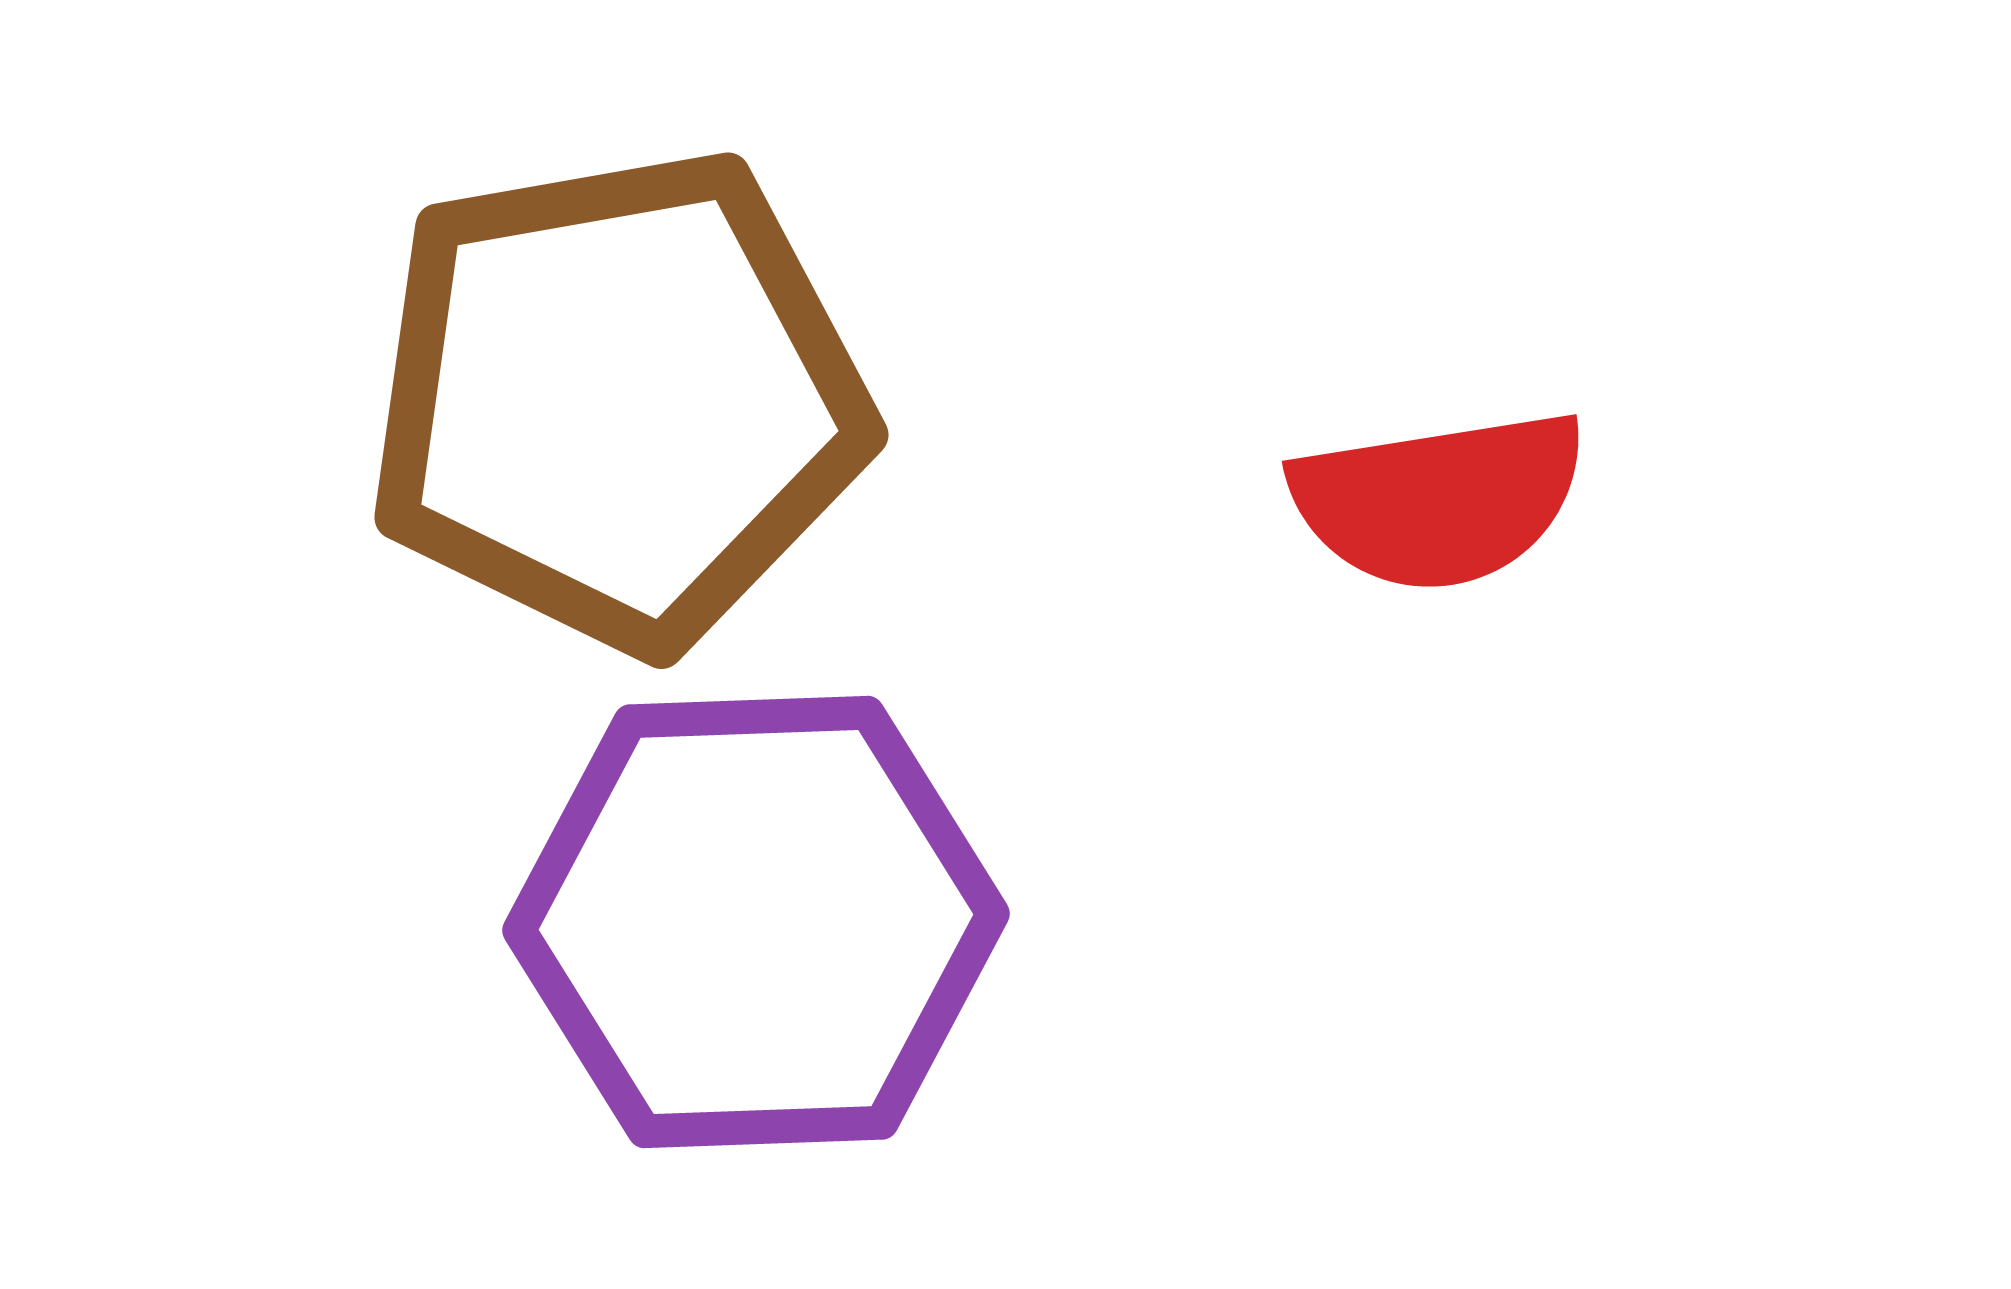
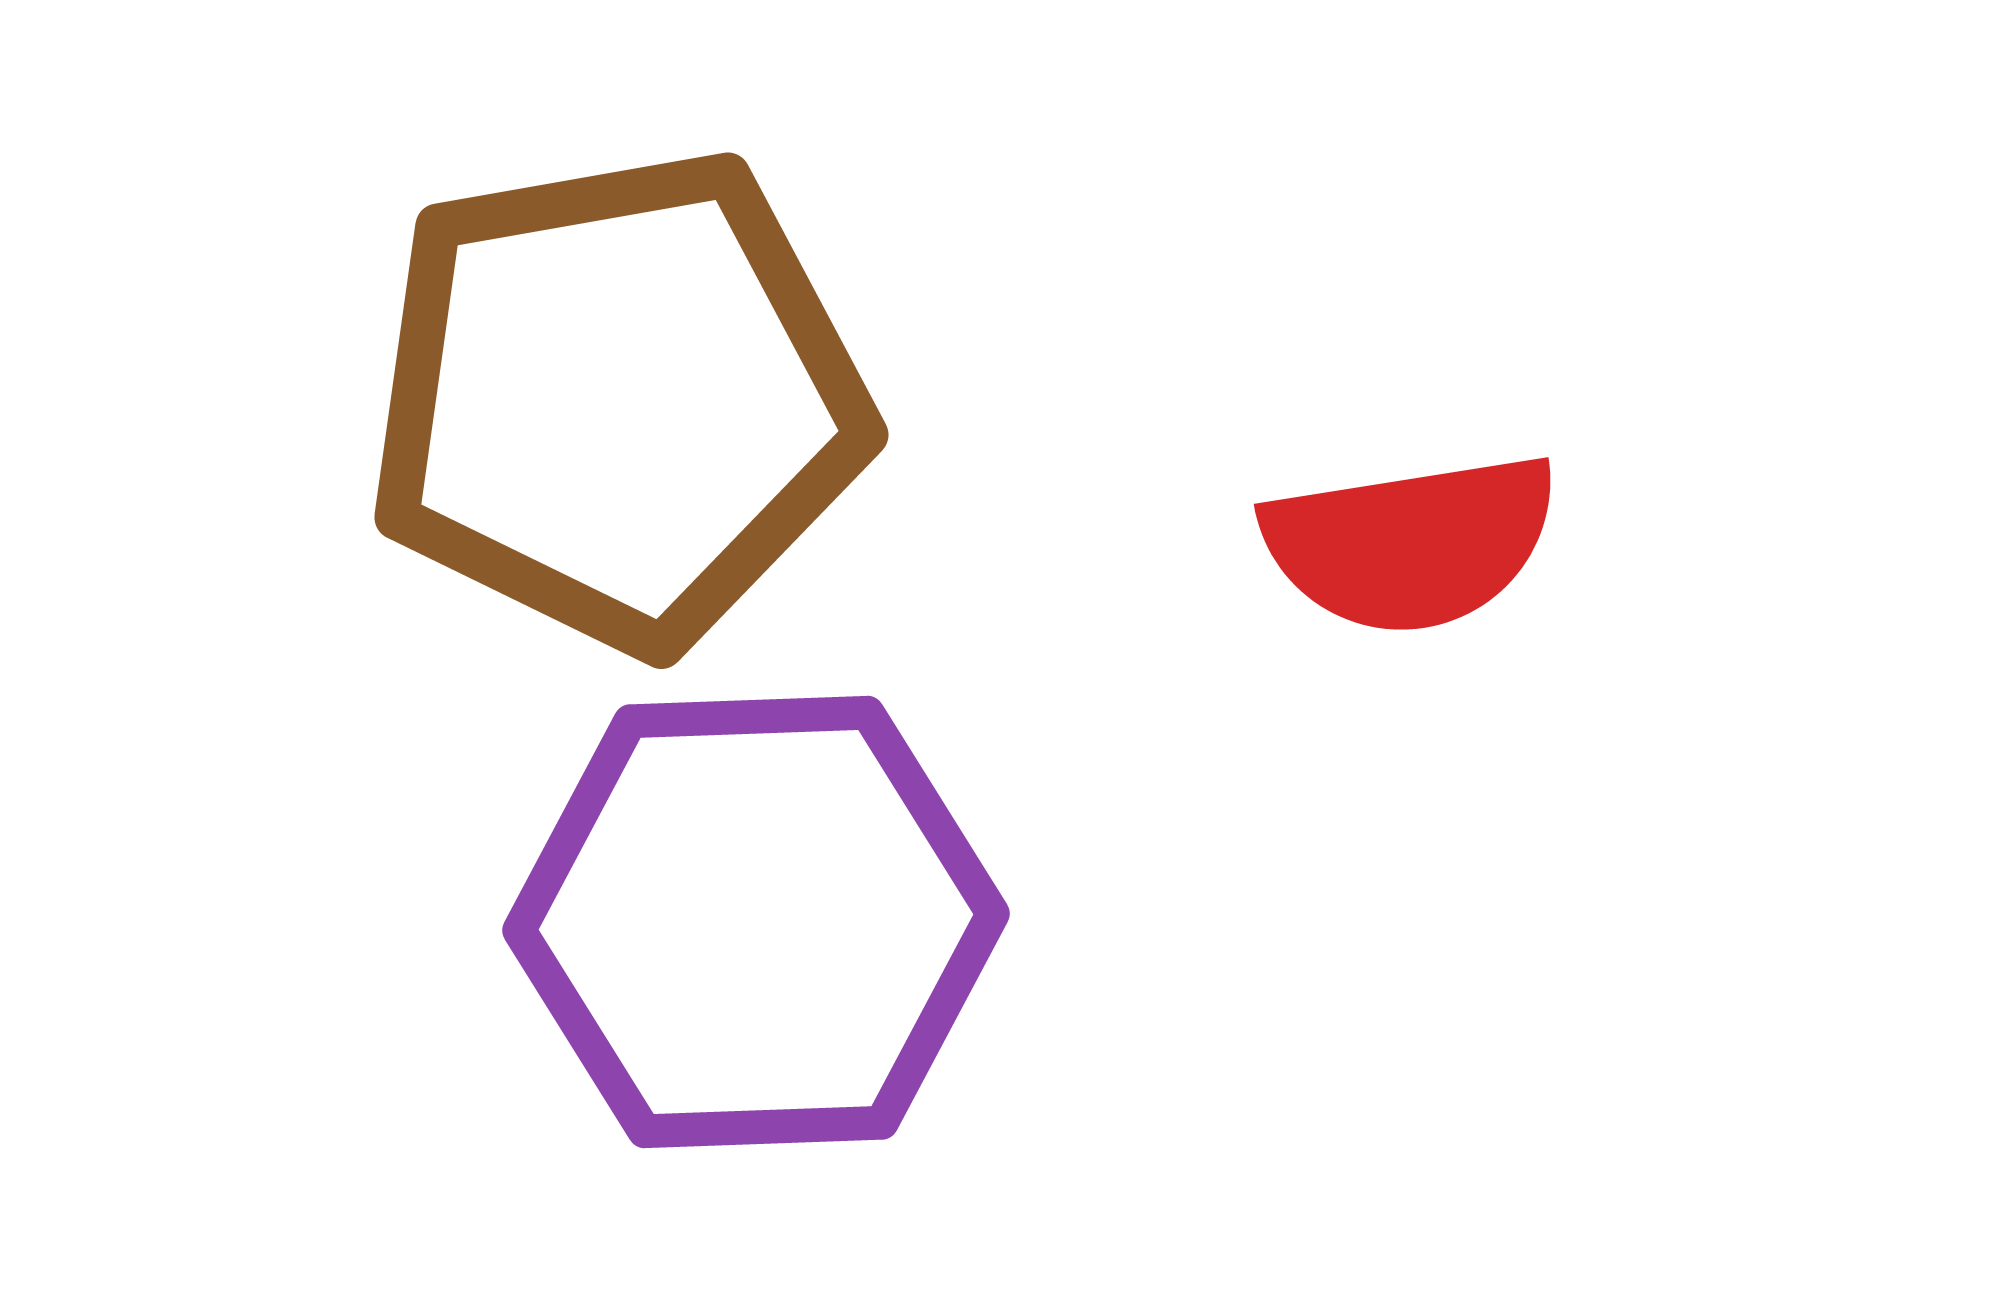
red semicircle: moved 28 px left, 43 px down
